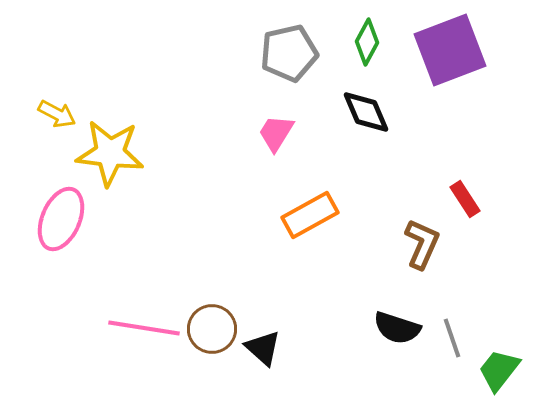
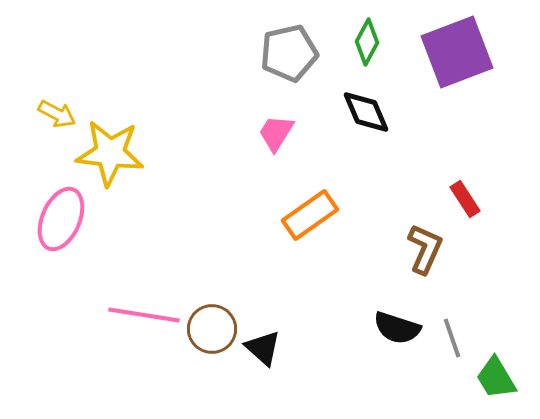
purple square: moved 7 px right, 2 px down
orange rectangle: rotated 6 degrees counterclockwise
brown L-shape: moved 3 px right, 5 px down
pink line: moved 13 px up
green trapezoid: moved 3 px left, 8 px down; rotated 69 degrees counterclockwise
